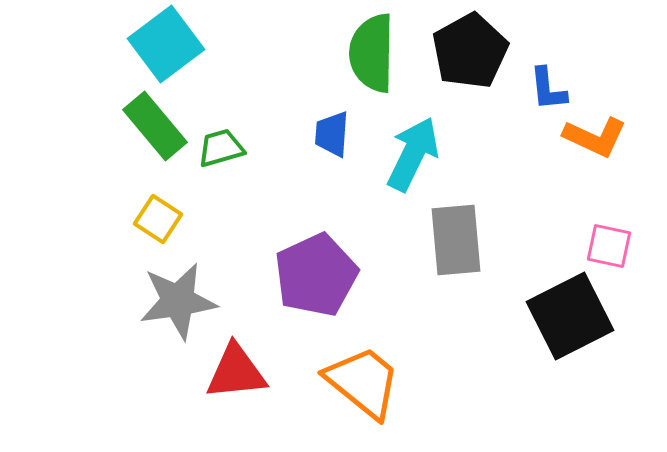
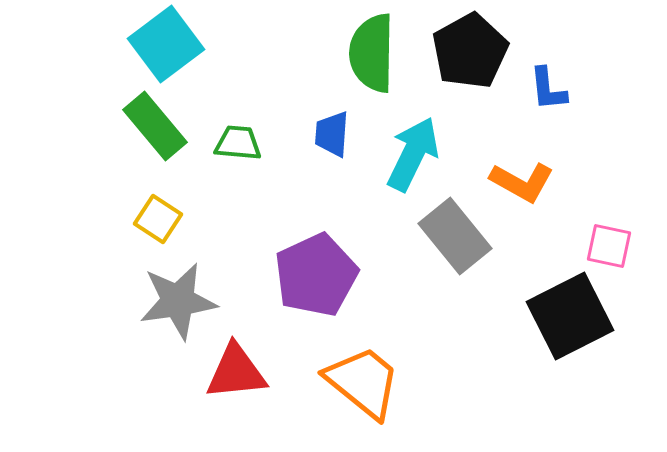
orange L-shape: moved 73 px left, 45 px down; rotated 4 degrees clockwise
green trapezoid: moved 17 px right, 5 px up; rotated 21 degrees clockwise
gray rectangle: moved 1 px left, 4 px up; rotated 34 degrees counterclockwise
